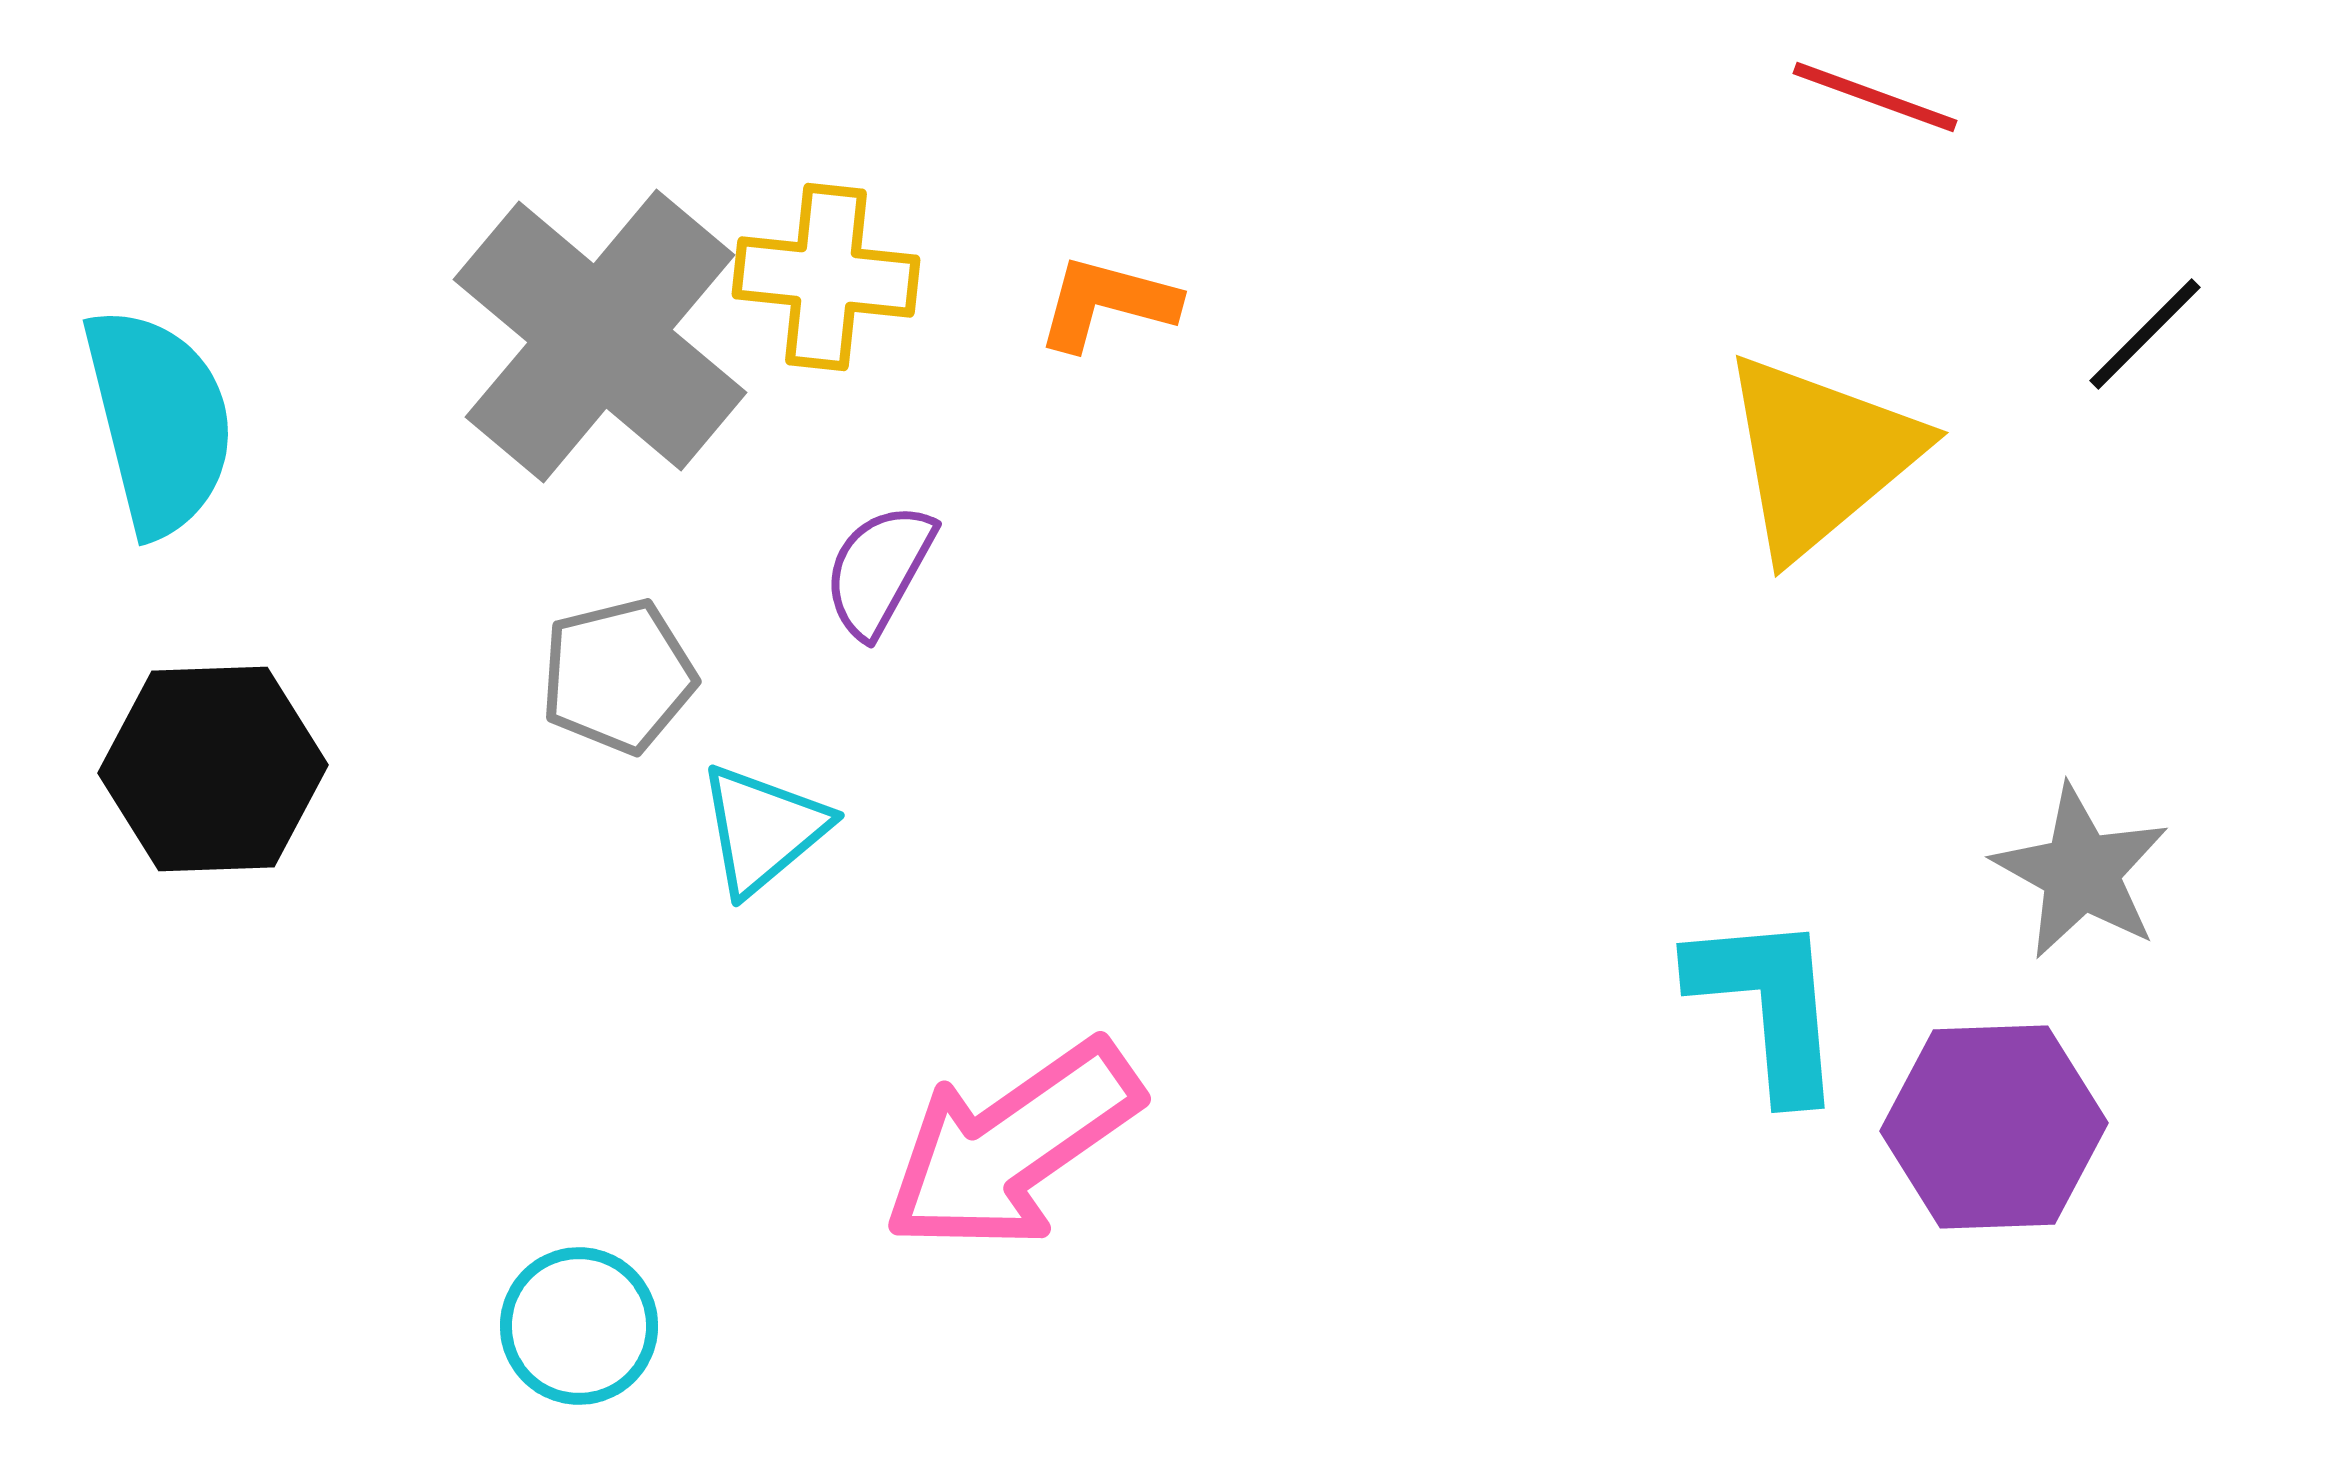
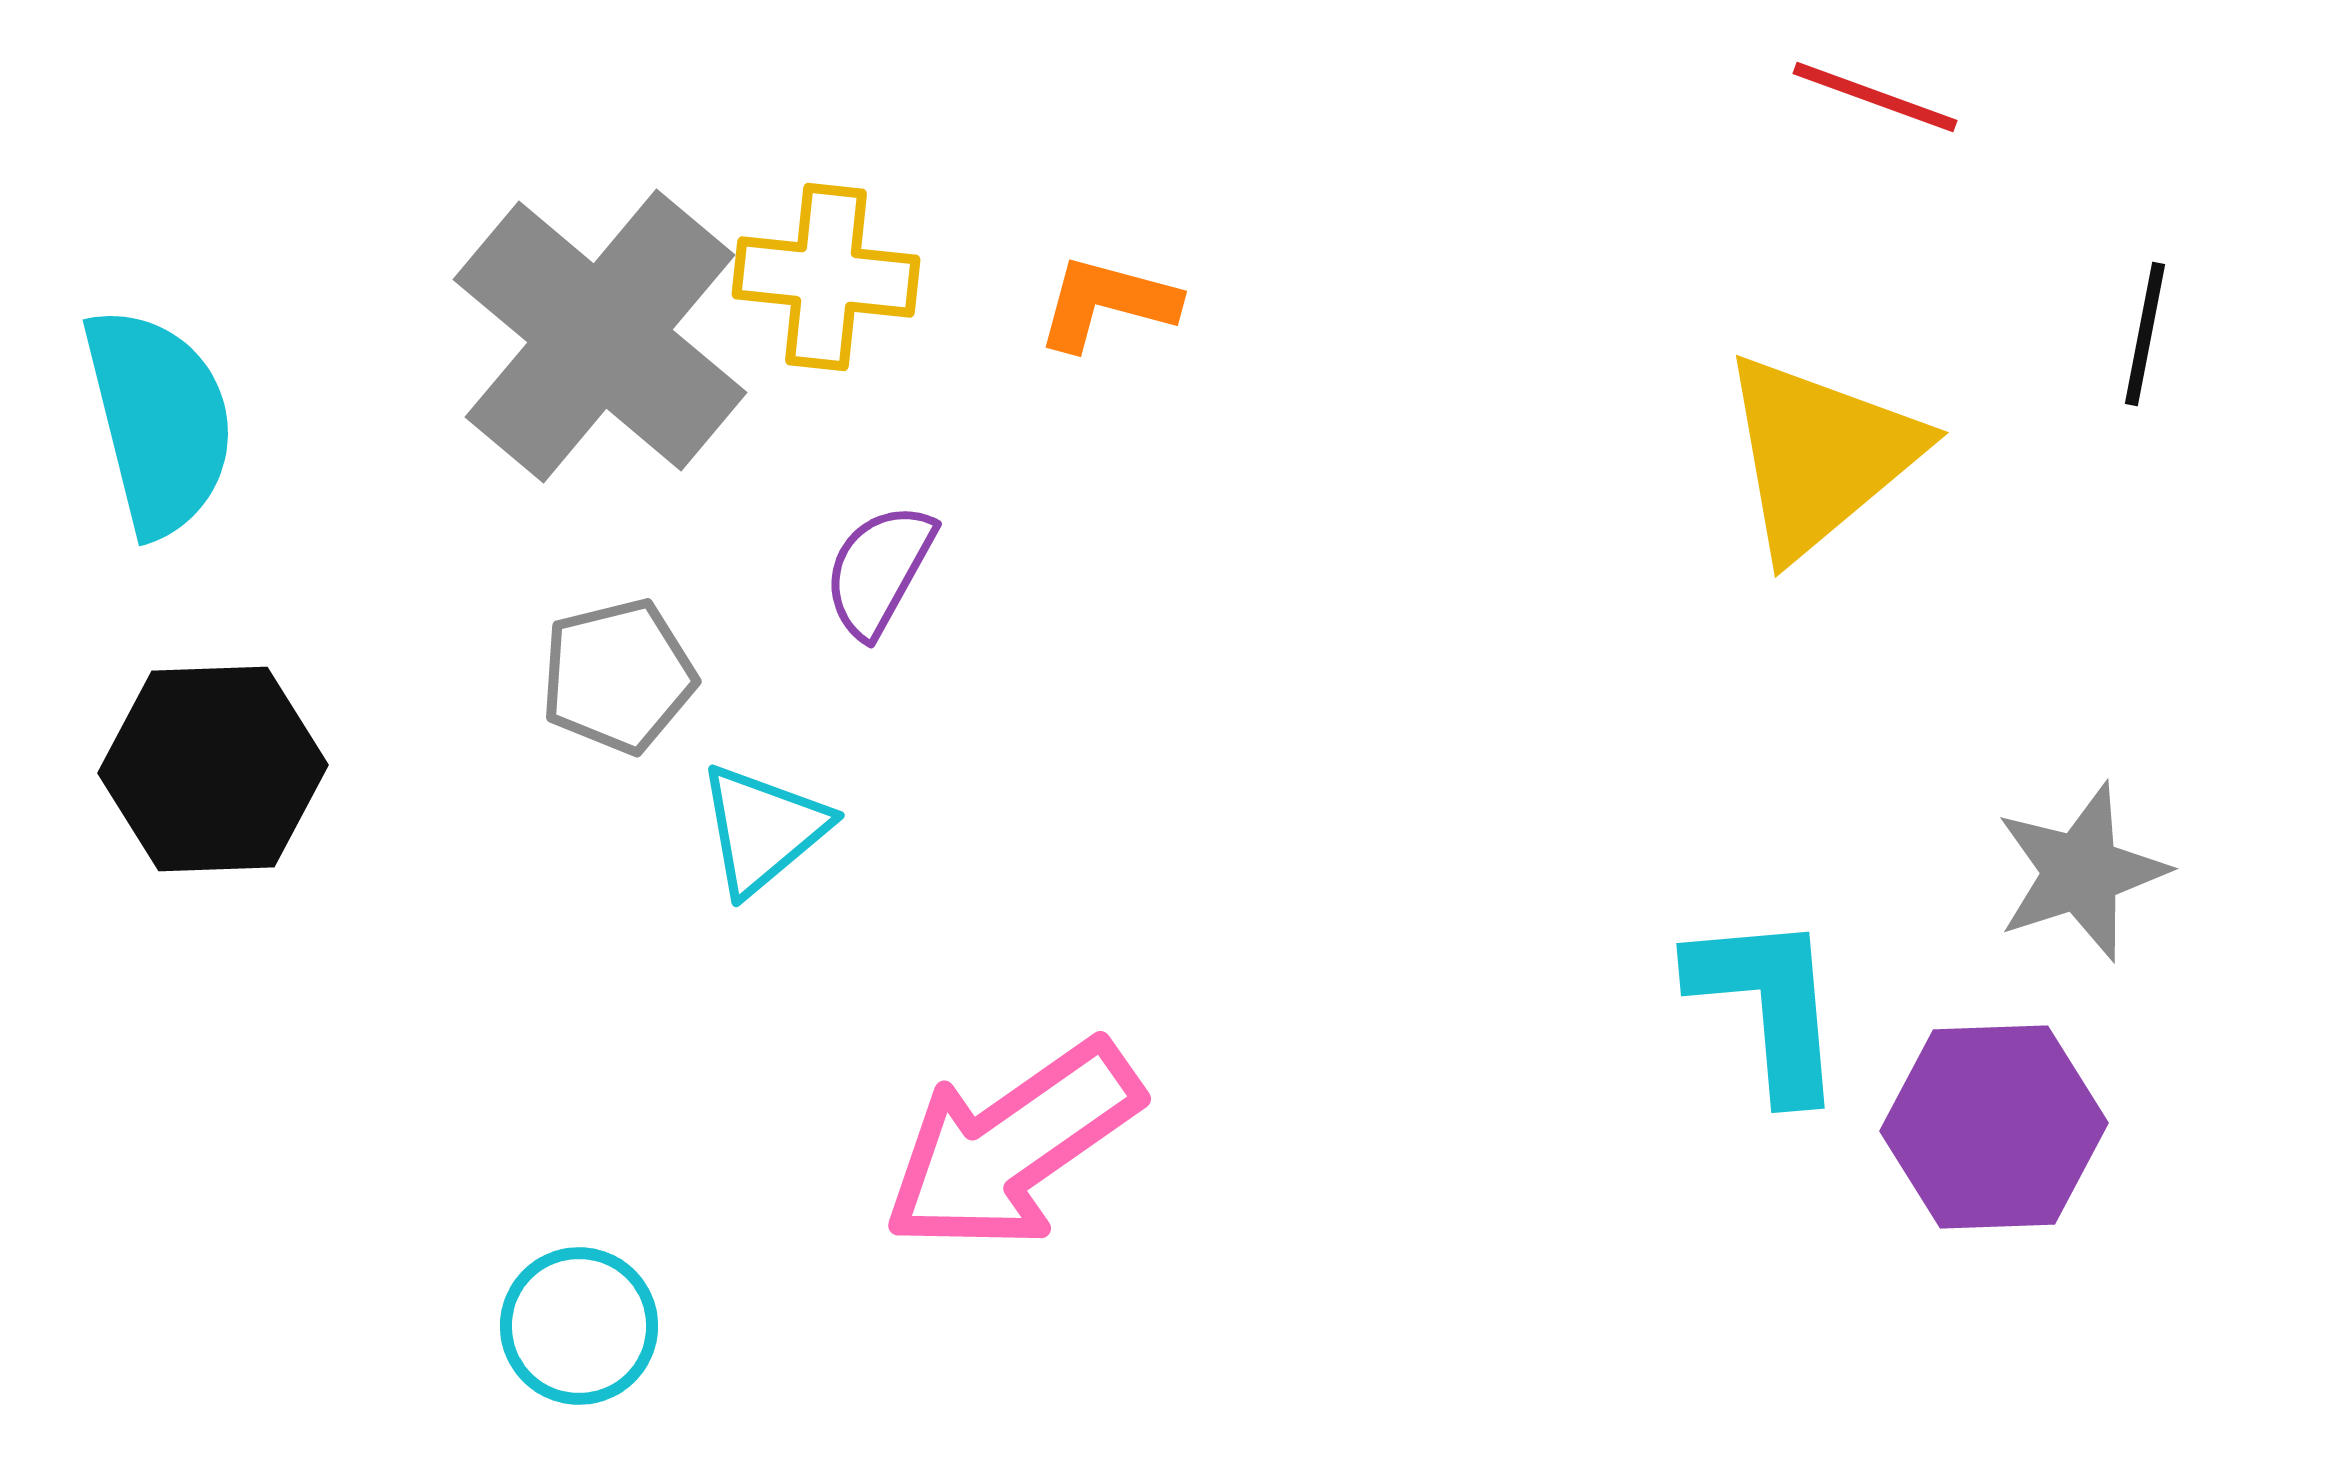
black line: rotated 34 degrees counterclockwise
gray star: rotated 25 degrees clockwise
